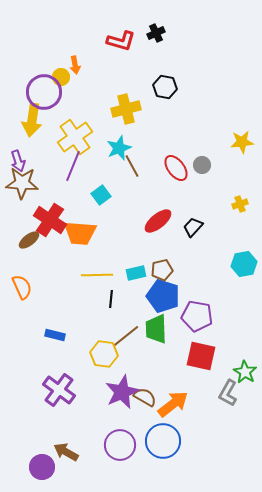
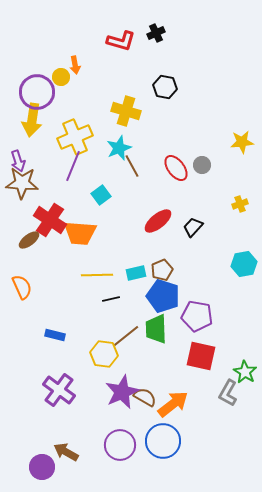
purple circle at (44, 92): moved 7 px left
yellow cross at (126, 109): moved 2 px down; rotated 32 degrees clockwise
yellow cross at (75, 137): rotated 12 degrees clockwise
brown pentagon at (162, 270): rotated 10 degrees counterclockwise
black line at (111, 299): rotated 72 degrees clockwise
